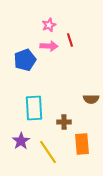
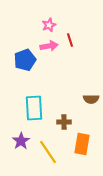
pink arrow: rotated 12 degrees counterclockwise
orange rectangle: rotated 15 degrees clockwise
